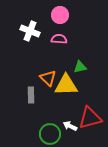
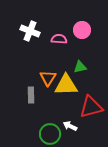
pink circle: moved 22 px right, 15 px down
orange triangle: rotated 18 degrees clockwise
red triangle: moved 1 px right, 11 px up
